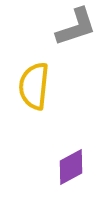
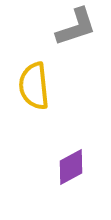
yellow semicircle: rotated 12 degrees counterclockwise
